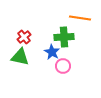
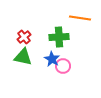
green cross: moved 5 px left
blue star: moved 7 px down
green triangle: moved 3 px right
